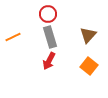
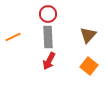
gray rectangle: moved 2 px left; rotated 15 degrees clockwise
